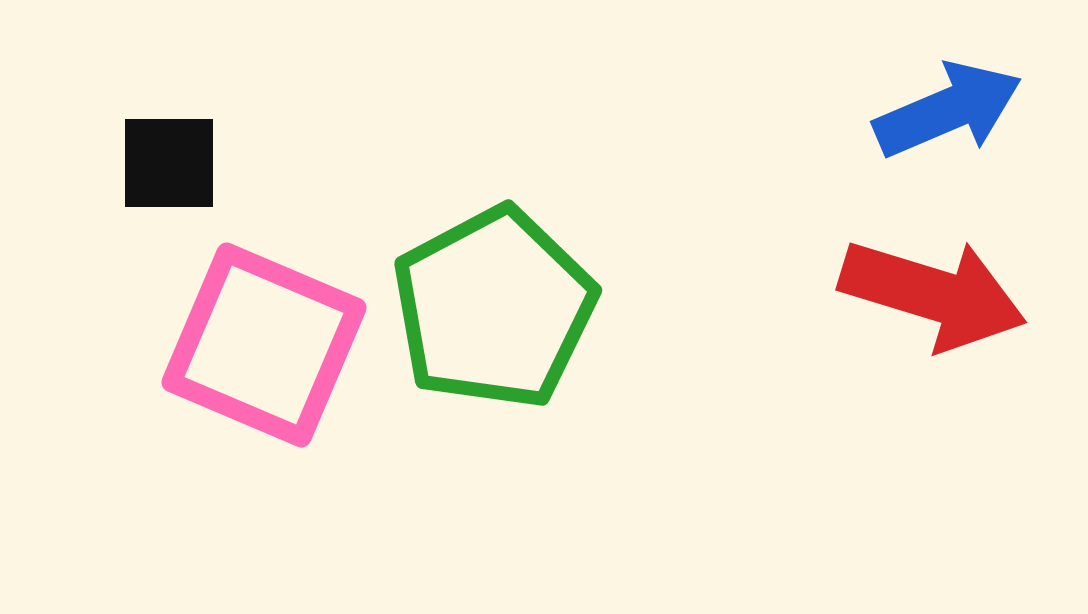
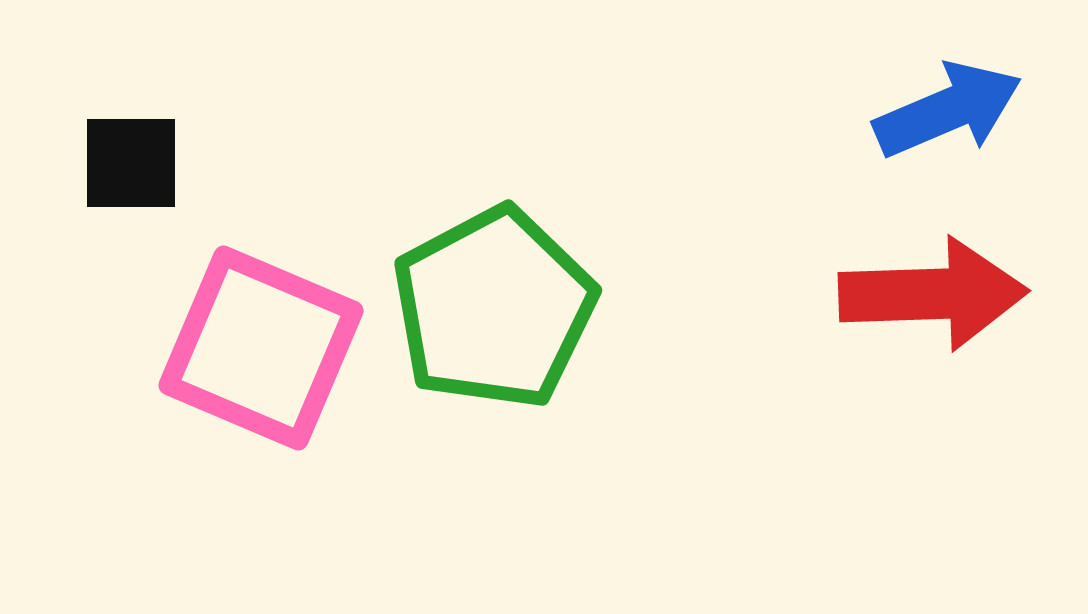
black square: moved 38 px left
red arrow: rotated 19 degrees counterclockwise
pink square: moved 3 px left, 3 px down
